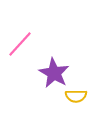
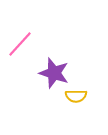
purple star: rotated 12 degrees counterclockwise
